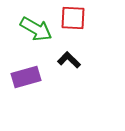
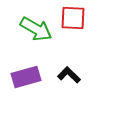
black L-shape: moved 15 px down
